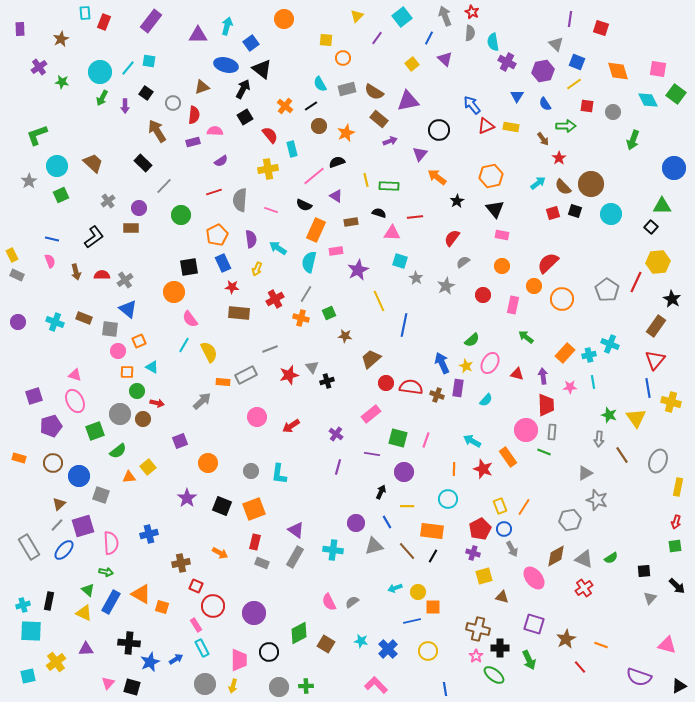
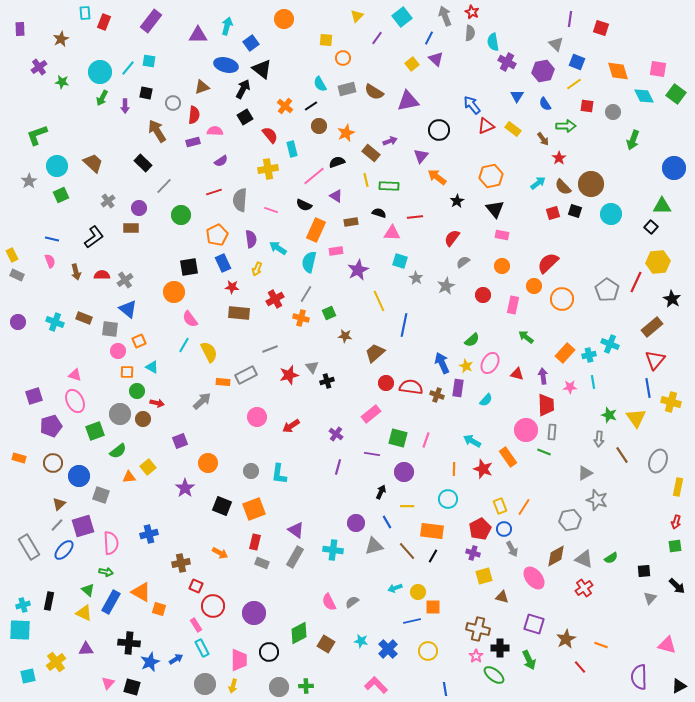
purple triangle at (445, 59): moved 9 px left
black square at (146, 93): rotated 24 degrees counterclockwise
cyan diamond at (648, 100): moved 4 px left, 4 px up
brown rectangle at (379, 119): moved 8 px left, 34 px down
yellow rectangle at (511, 127): moved 2 px right, 2 px down; rotated 28 degrees clockwise
purple triangle at (420, 154): moved 1 px right, 2 px down
brown rectangle at (656, 326): moved 4 px left, 1 px down; rotated 15 degrees clockwise
brown trapezoid at (371, 359): moved 4 px right, 6 px up
purple star at (187, 498): moved 2 px left, 10 px up
orange triangle at (141, 594): moved 2 px up
orange square at (162, 607): moved 3 px left, 2 px down
cyan square at (31, 631): moved 11 px left, 1 px up
purple semicircle at (639, 677): rotated 70 degrees clockwise
